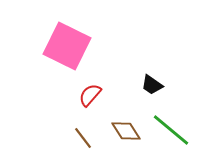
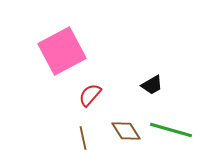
pink square: moved 5 px left, 5 px down; rotated 36 degrees clockwise
black trapezoid: rotated 65 degrees counterclockwise
green line: rotated 24 degrees counterclockwise
brown line: rotated 25 degrees clockwise
